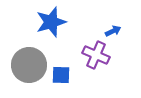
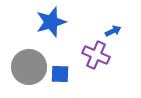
gray circle: moved 2 px down
blue square: moved 1 px left, 1 px up
